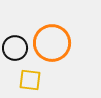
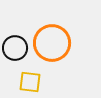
yellow square: moved 2 px down
